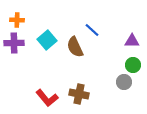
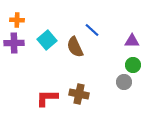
red L-shape: rotated 130 degrees clockwise
